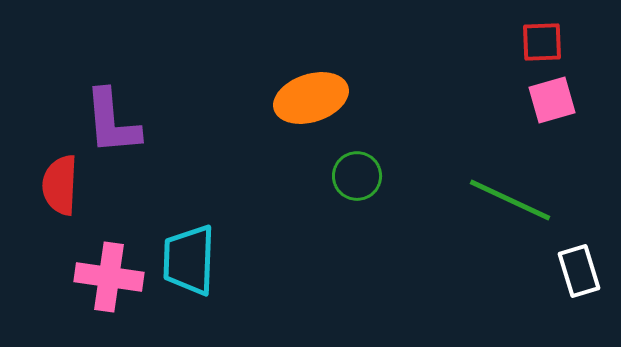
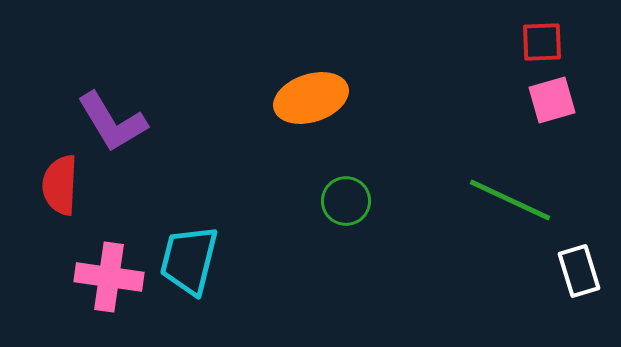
purple L-shape: rotated 26 degrees counterclockwise
green circle: moved 11 px left, 25 px down
cyan trapezoid: rotated 12 degrees clockwise
